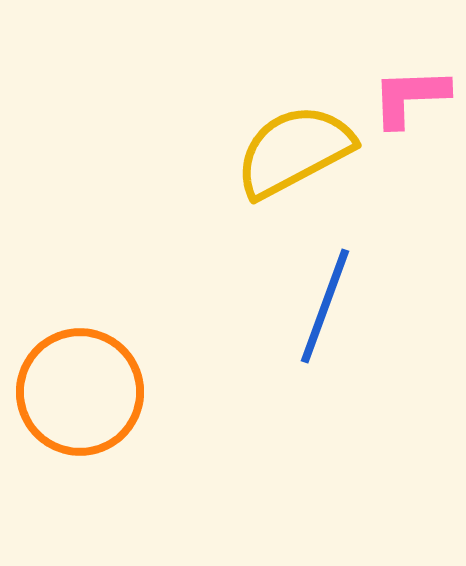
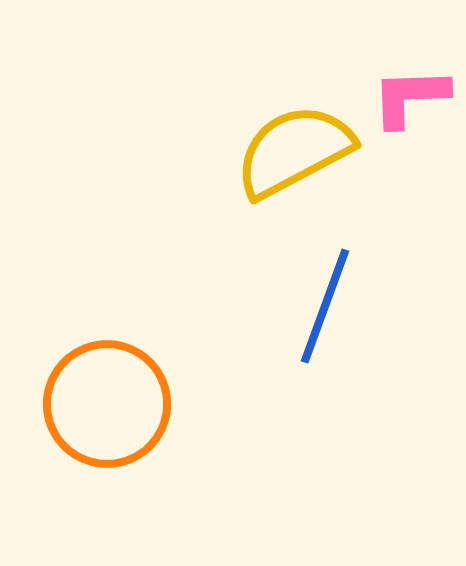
orange circle: moved 27 px right, 12 px down
